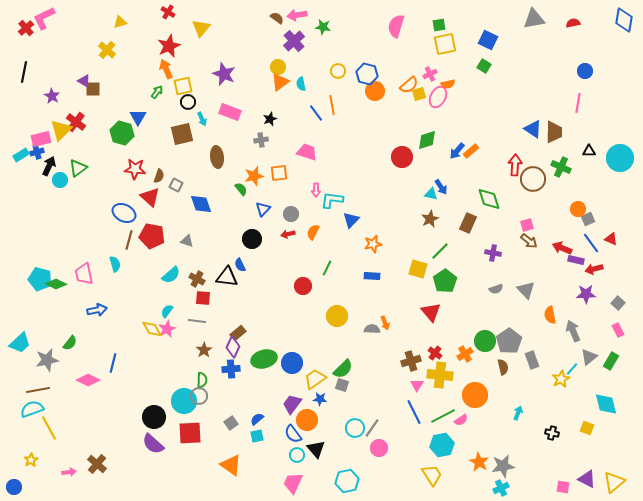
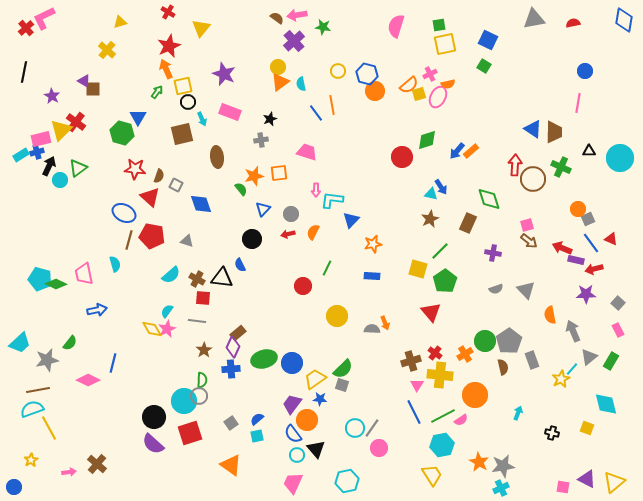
black triangle at (227, 277): moved 5 px left, 1 px down
red square at (190, 433): rotated 15 degrees counterclockwise
